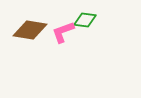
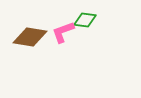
brown diamond: moved 7 px down
